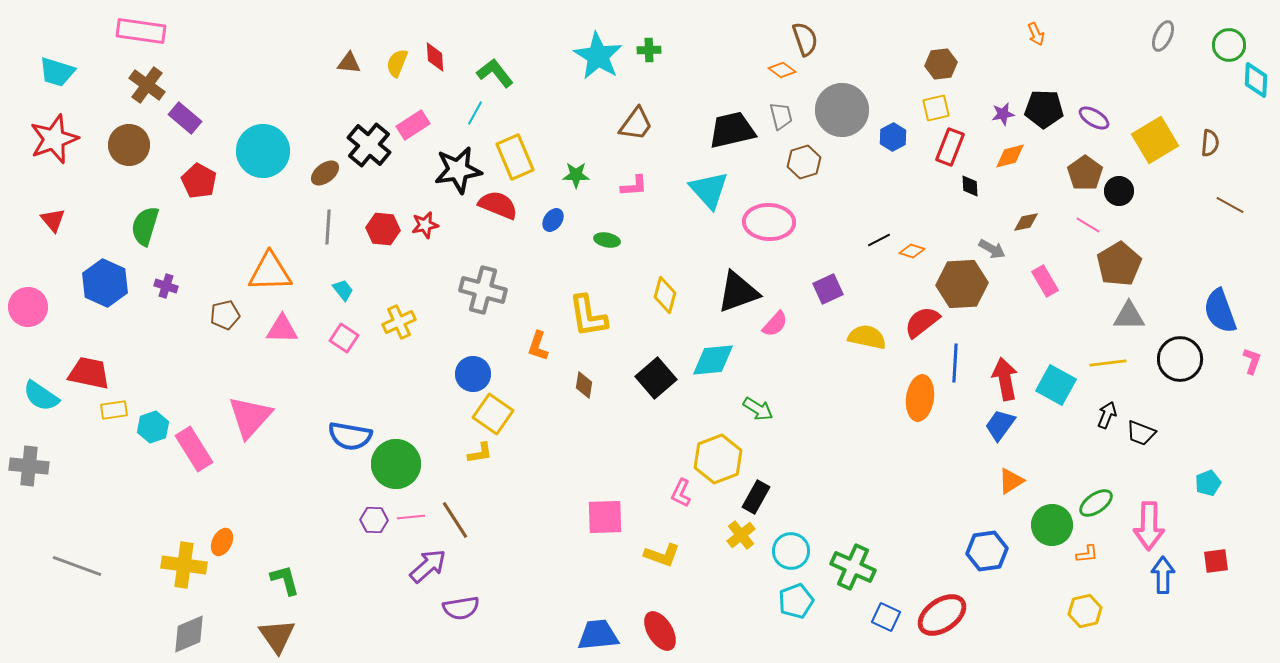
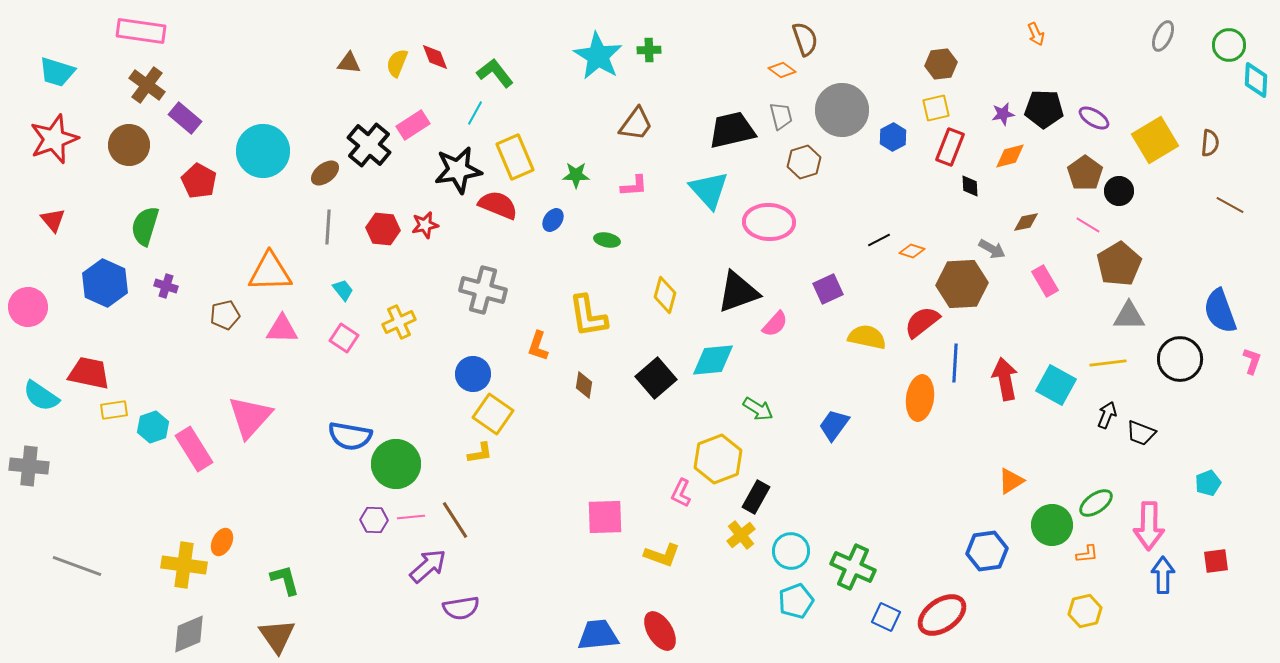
red diamond at (435, 57): rotated 16 degrees counterclockwise
blue trapezoid at (1000, 425): moved 166 px left
